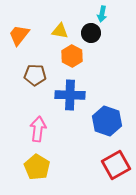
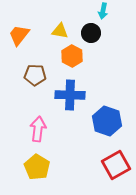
cyan arrow: moved 1 px right, 3 px up
